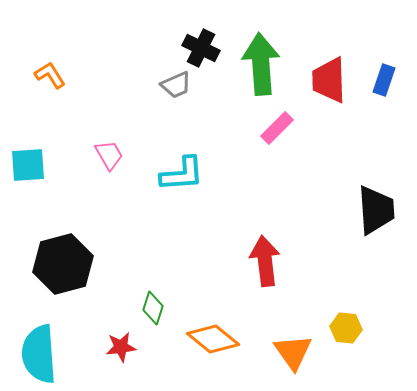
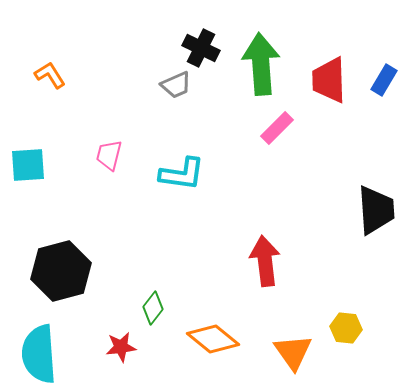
blue rectangle: rotated 12 degrees clockwise
pink trapezoid: rotated 136 degrees counterclockwise
cyan L-shape: rotated 12 degrees clockwise
black hexagon: moved 2 px left, 7 px down
green diamond: rotated 20 degrees clockwise
